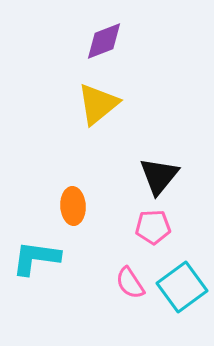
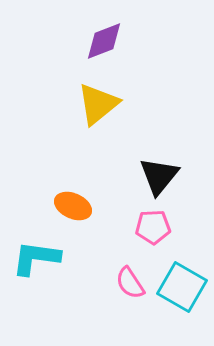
orange ellipse: rotated 63 degrees counterclockwise
cyan square: rotated 24 degrees counterclockwise
